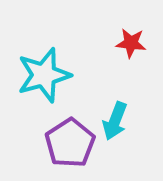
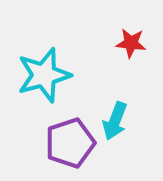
purple pentagon: rotated 15 degrees clockwise
